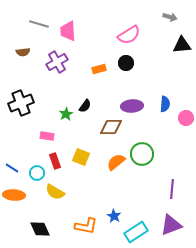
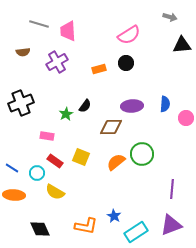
red rectangle: rotated 35 degrees counterclockwise
